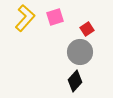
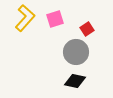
pink square: moved 2 px down
gray circle: moved 4 px left
black diamond: rotated 60 degrees clockwise
